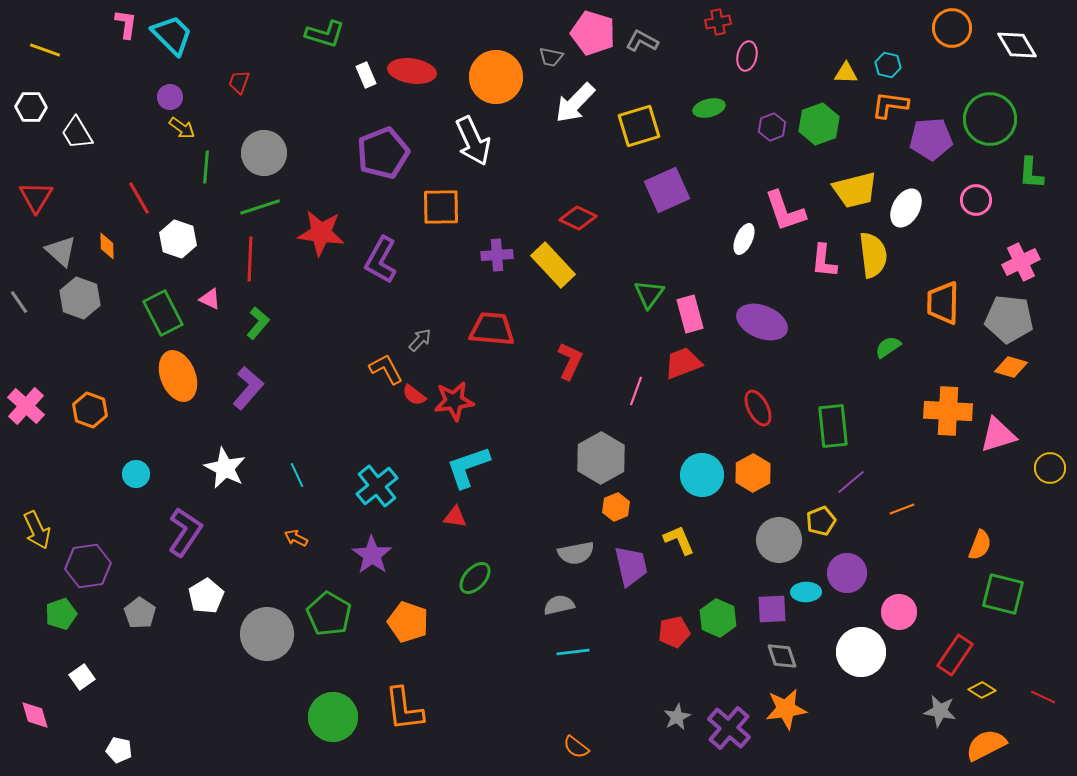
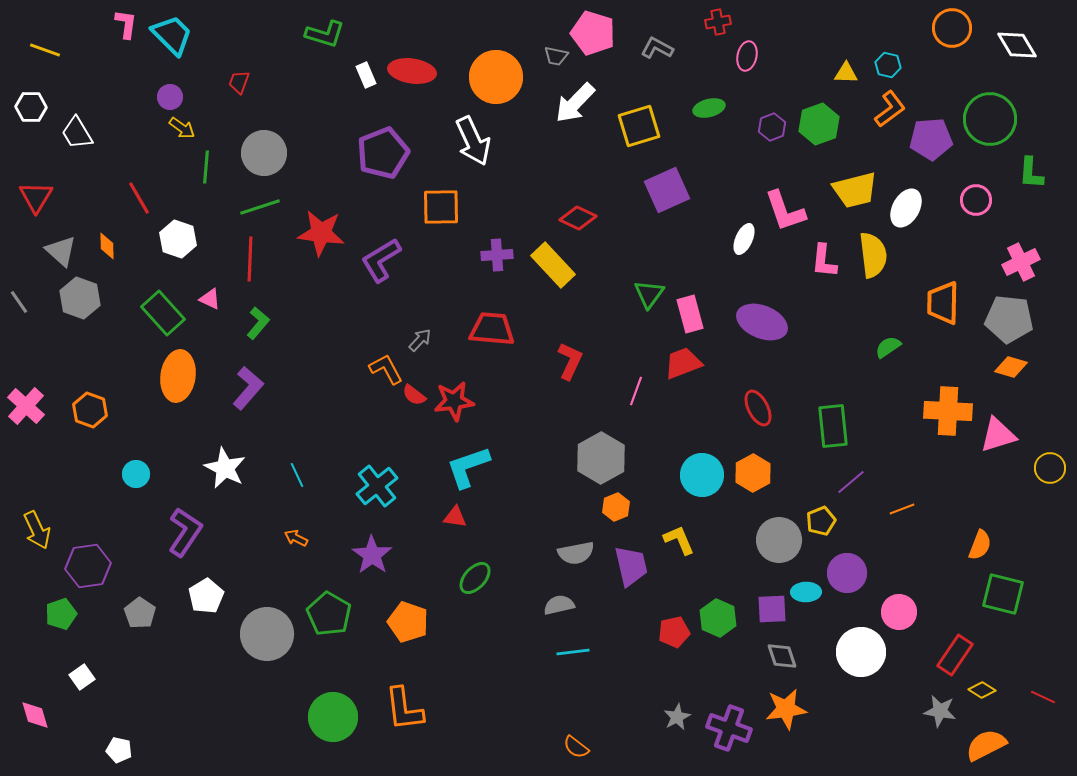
gray L-shape at (642, 41): moved 15 px right, 7 px down
gray trapezoid at (551, 57): moved 5 px right, 1 px up
orange L-shape at (890, 105): moved 4 px down; rotated 135 degrees clockwise
purple L-shape at (381, 260): rotated 30 degrees clockwise
green rectangle at (163, 313): rotated 15 degrees counterclockwise
orange ellipse at (178, 376): rotated 30 degrees clockwise
purple cross at (729, 728): rotated 21 degrees counterclockwise
